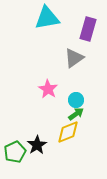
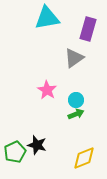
pink star: moved 1 px left, 1 px down
green arrow: rotated 14 degrees clockwise
yellow diamond: moved 16 px right, 26 px down
black star: rotated 24 degrees counterclockwise
